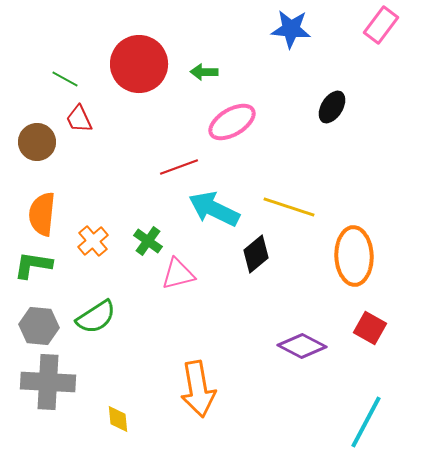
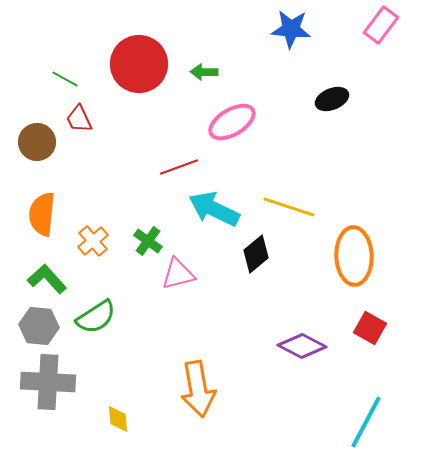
black ellipse: moved 8 px up; rotated 36 degrees clockwise
green L-shape: moved 14 px right, 14 px down; rotated 39 degrees clockwise
